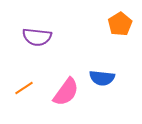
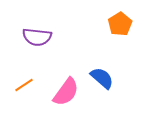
blue semicircle: rotated 145 degrees counterclockwise
orange line: moved 3 px up
